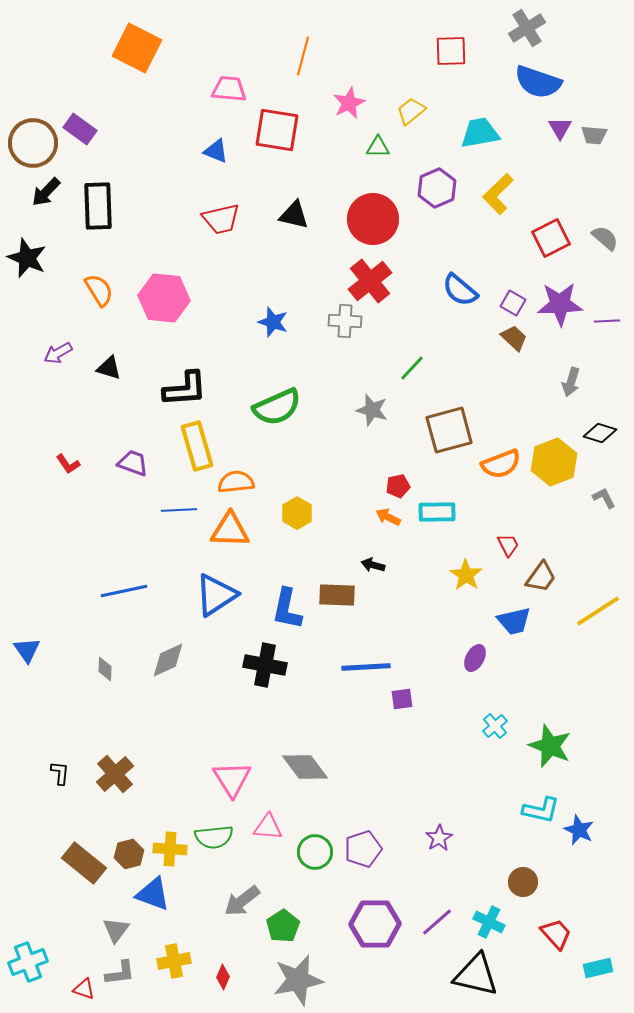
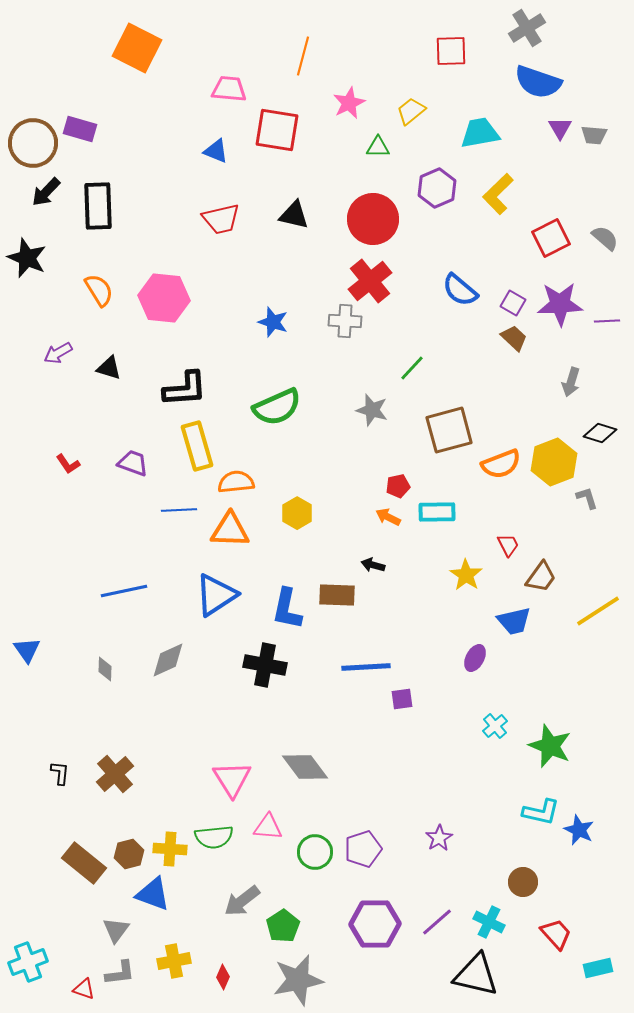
purple rectangle at (80, 129): rotated 20 degrees counterclockwise
gray L-shape at (604, 498): moved 17 px left; rotated 10 degrees clockwise
cyan L-shape at (541, 810): moved 2 px down
